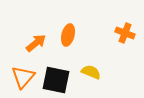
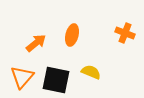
orange ellipse: moved 4 px right
orange triangle: moved 1 px left
